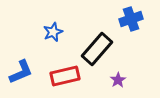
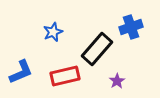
blue cross: moved 8 px down
purple star: moved 1 px left, 1 px down
